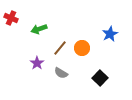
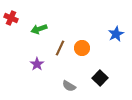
blue star: moved 6 px right
brown line: rotated 14 degrees counterclockwise
purple star: moved 1 px down
gray semicircle: moved 8 px right, 13 px down
